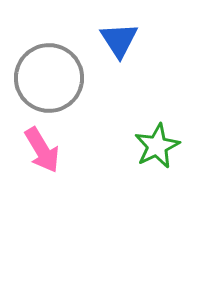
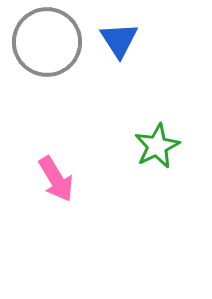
gray circle: moved 2 px left, 36 px up
pink arrow: moved 14 px right, 29 px down
